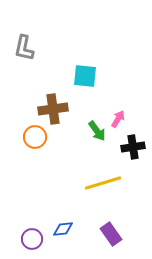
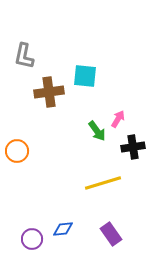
gray L-shape: moved 8 px down
brown cross: moved 4 px left, 17 px up
orange circle: moved 18 px left, 14 px down
